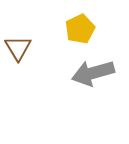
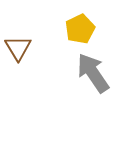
gray arrow: rotated 72 degrees clockwise
